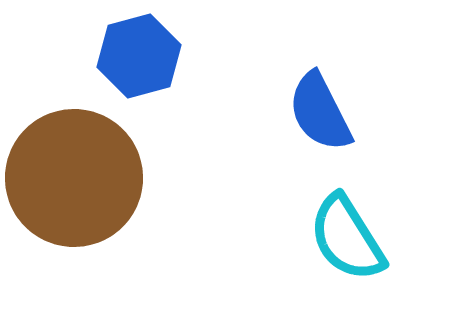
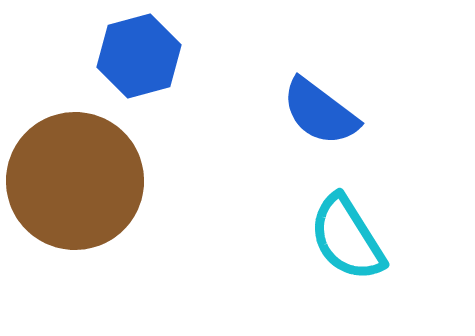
blue semicircle: rotated 26 degrees counterclockwise
brown circle: moved 1 px right, 3 px down
